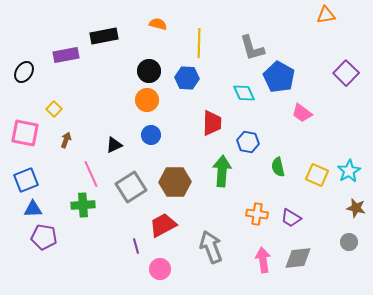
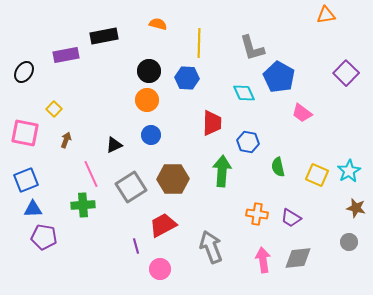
brown hexagon at (175, 182): moved 2 px left, 3 px up
